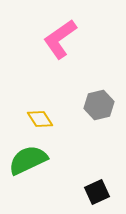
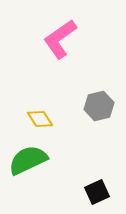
gray hexagon: moved 1 px down
